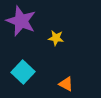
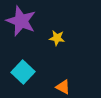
yellow star: moved 1 px right
orange triangle: moved 3 px left, 3 px down
